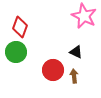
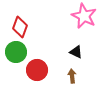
red circle: moved 16 px left
brown arrow: moved 2 px left
